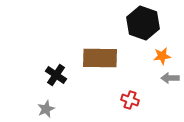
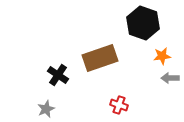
brown rectangle: rotated 20 degrees counterclockwise
black cross: moved 2 px right
red cross: moved 11 px left, 5 px down
